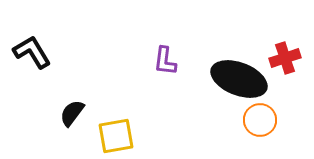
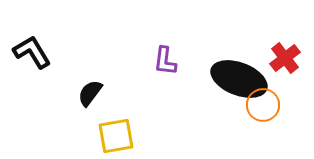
red cross: rotated 20 degrees counterclockwise
black semicircle: moved 18 px right, 20 px up
orange circle: moved 3 px right, 15 px up
